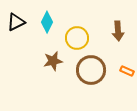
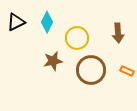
brown arrow: moved 2 px down
